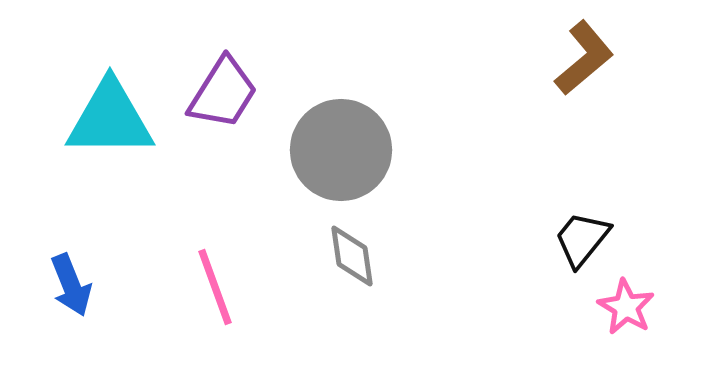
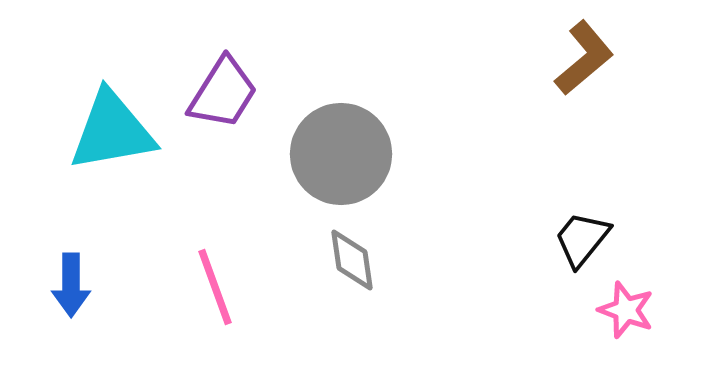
cyan triangle: moved 2 px right, 12 px down; rotated 10 degrees counterclockwise
gray circle: moved 4 px down
gray diamond: moved 4 px down
blue arrow: rotated 22 degrees clockwise
pink star: moved 3 px down; rotated 10 degrees counterclockwise
